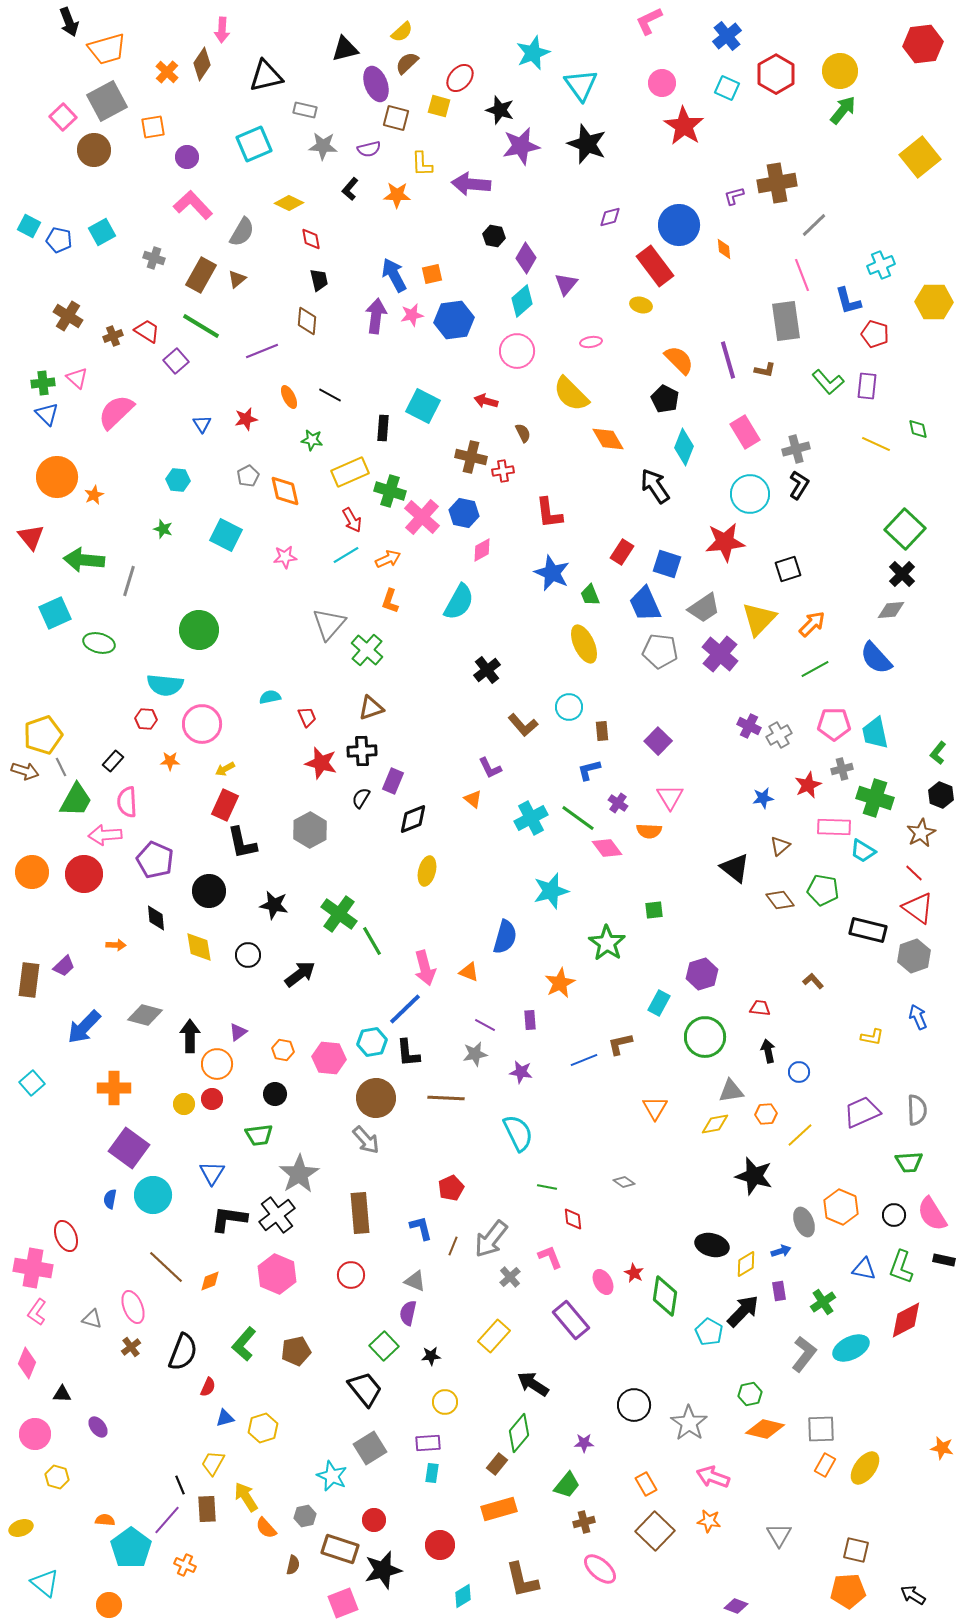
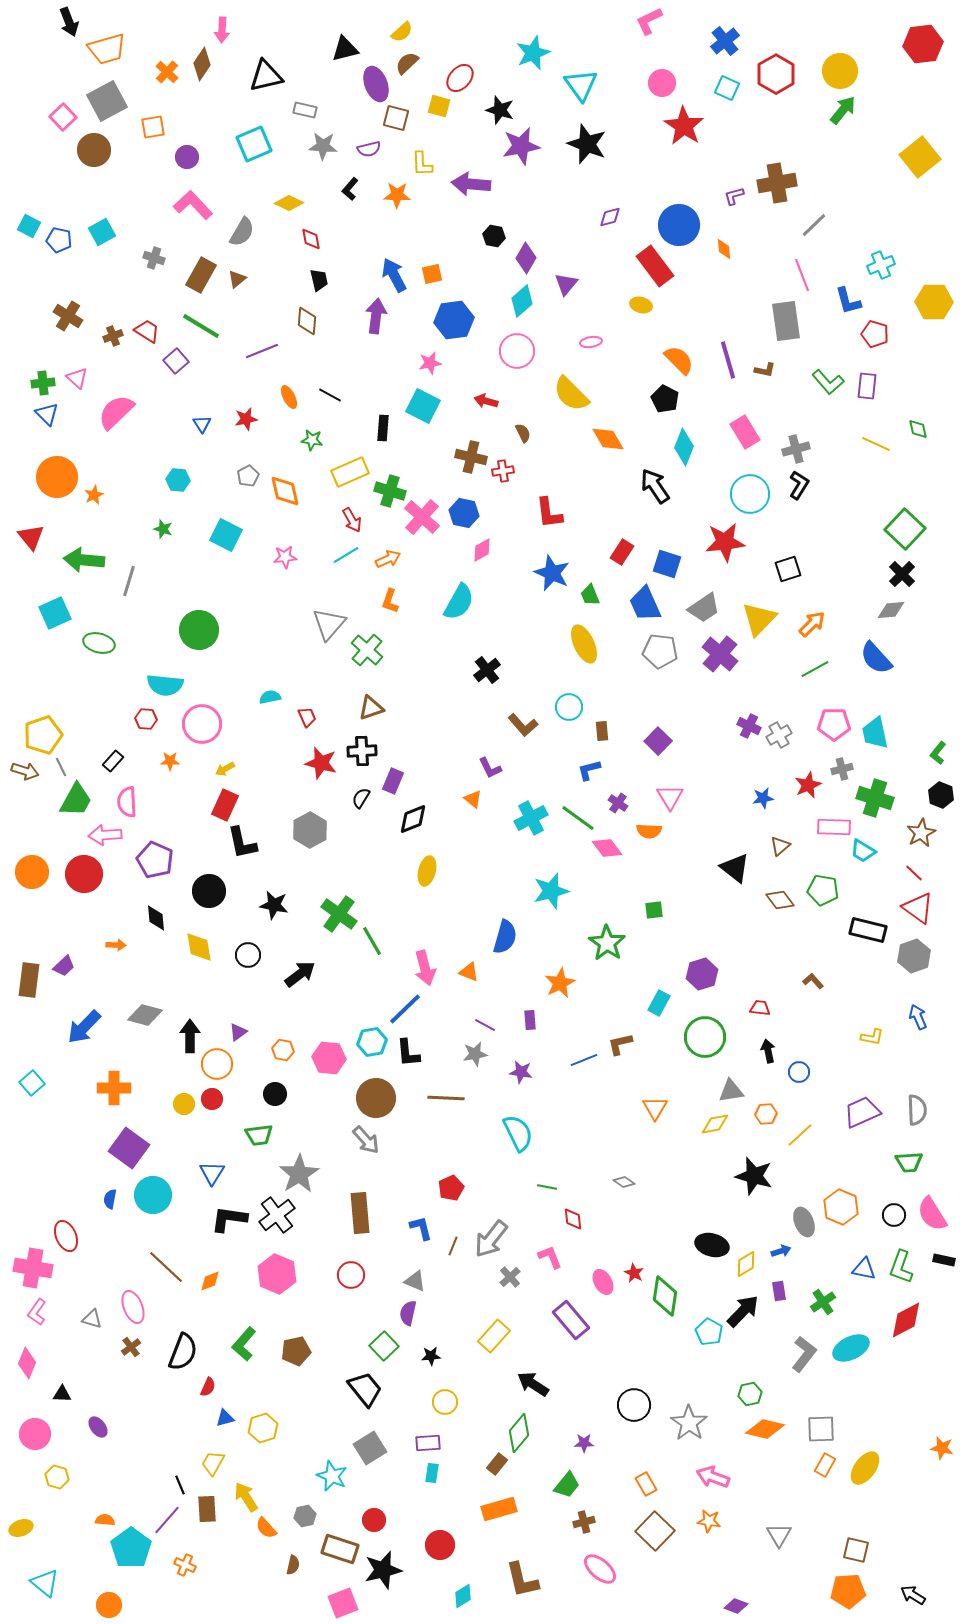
blue cross at (727, 36): moved 2 px left, 5 px down
pink star at (412, 315): moved 18 px right, 48 px down
